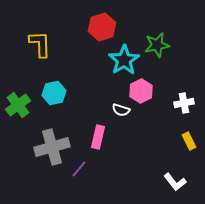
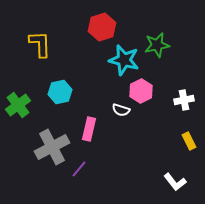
cyan star: rotated 24 degrees counterclockwise
cyan hexagon: moved 6 px right, 1 px up
white cross: moved 3 px up
pink rectangle: moved 9 px left, 8 px up
gray cross: rotated 12 degrees counterclockwise
